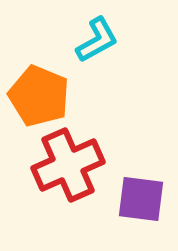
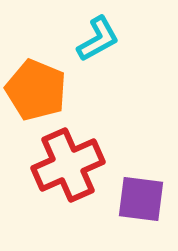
cyan L-shape: moved 1 px right, 1 px up
orange pentagon: moved 3 px left, 6 px up
